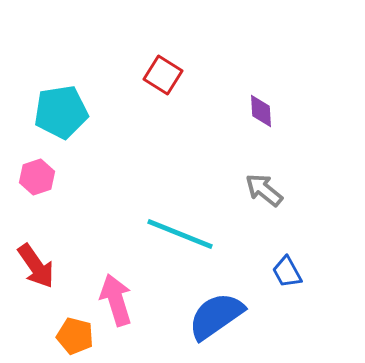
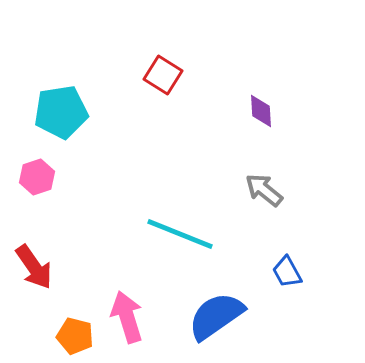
red arrow: moved 2 px left, 1 px down
pink arrow: moved 11 px right, 17 px down
